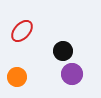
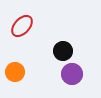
red ellipse: moved 5 px up
orange circle: moved 2 px left, 5 px up
